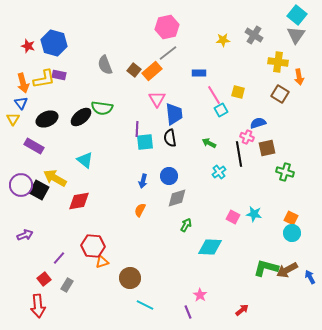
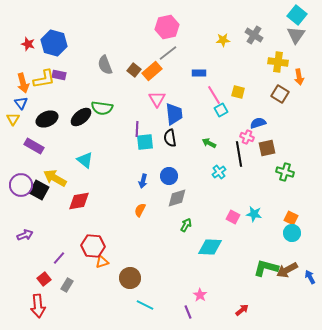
red star at (28, 46): moved 2 px up
